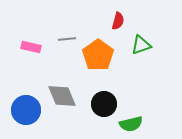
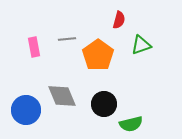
red semicircle: moved 1 px right, 1 px up
pink rectangle: moved 3 px right; rotated 66 degrees clockwise
